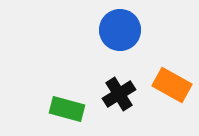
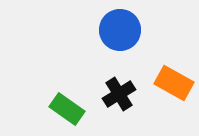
orange rectangle: moved 2 px right, 2 px up
green rectangle: rotated 20 degrees clockwise
